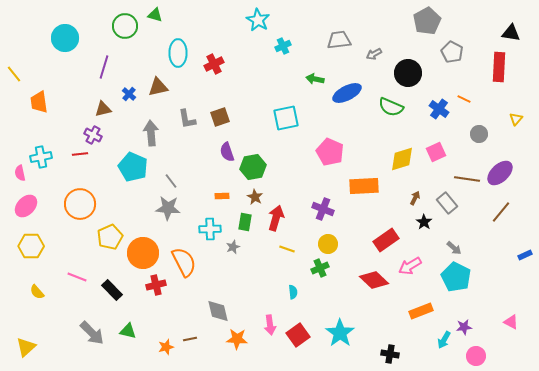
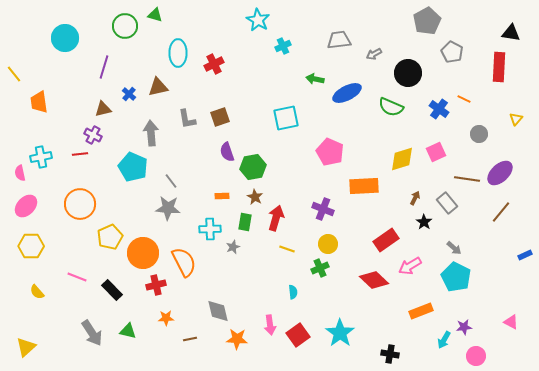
gray arrow at (92, 333): rotated 12 degrees clockwise
orange star at (166, 347): moved 29 px up; rotated 14 degrees clockwise
